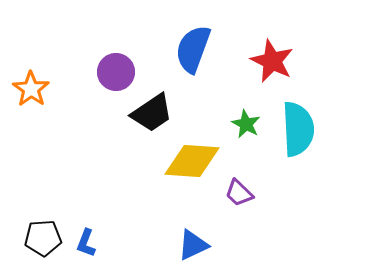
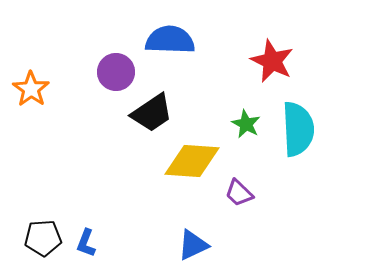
blue semicircle: moved 23 px left, 9 px up; rotated 72 degrees clockwise
